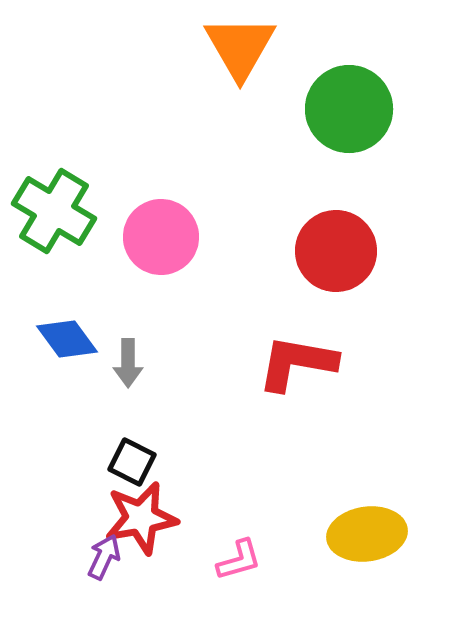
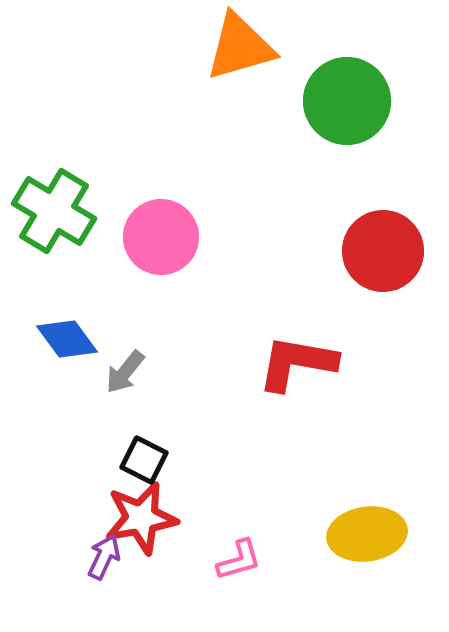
orange triangle: rotated 44 degrees clockwise
green circle: moved 2 px left, 8 px up
red circle: moved 47 px right
gray arrow: moved 3 px left, 9 px down; rotated 39 degrees clockwise
black square: moved 12 px right, 2 px up
